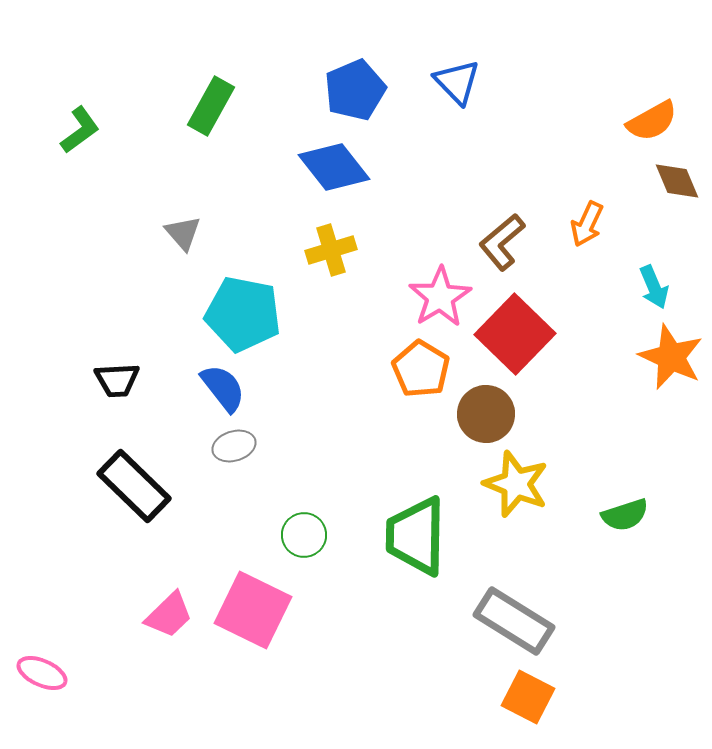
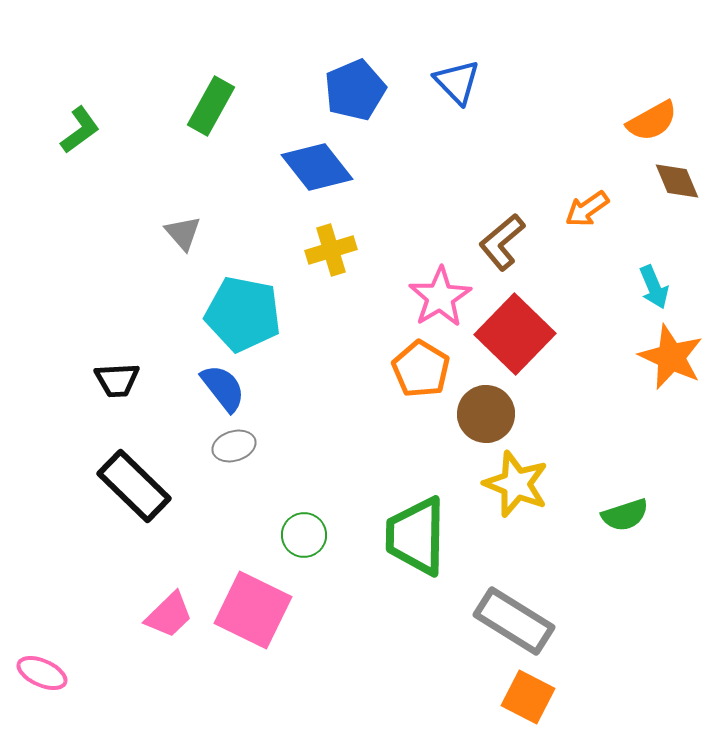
blue diamond: moved 17 px left
orange arrow: moved 15 px up; rotated 30 degrees clockwise
